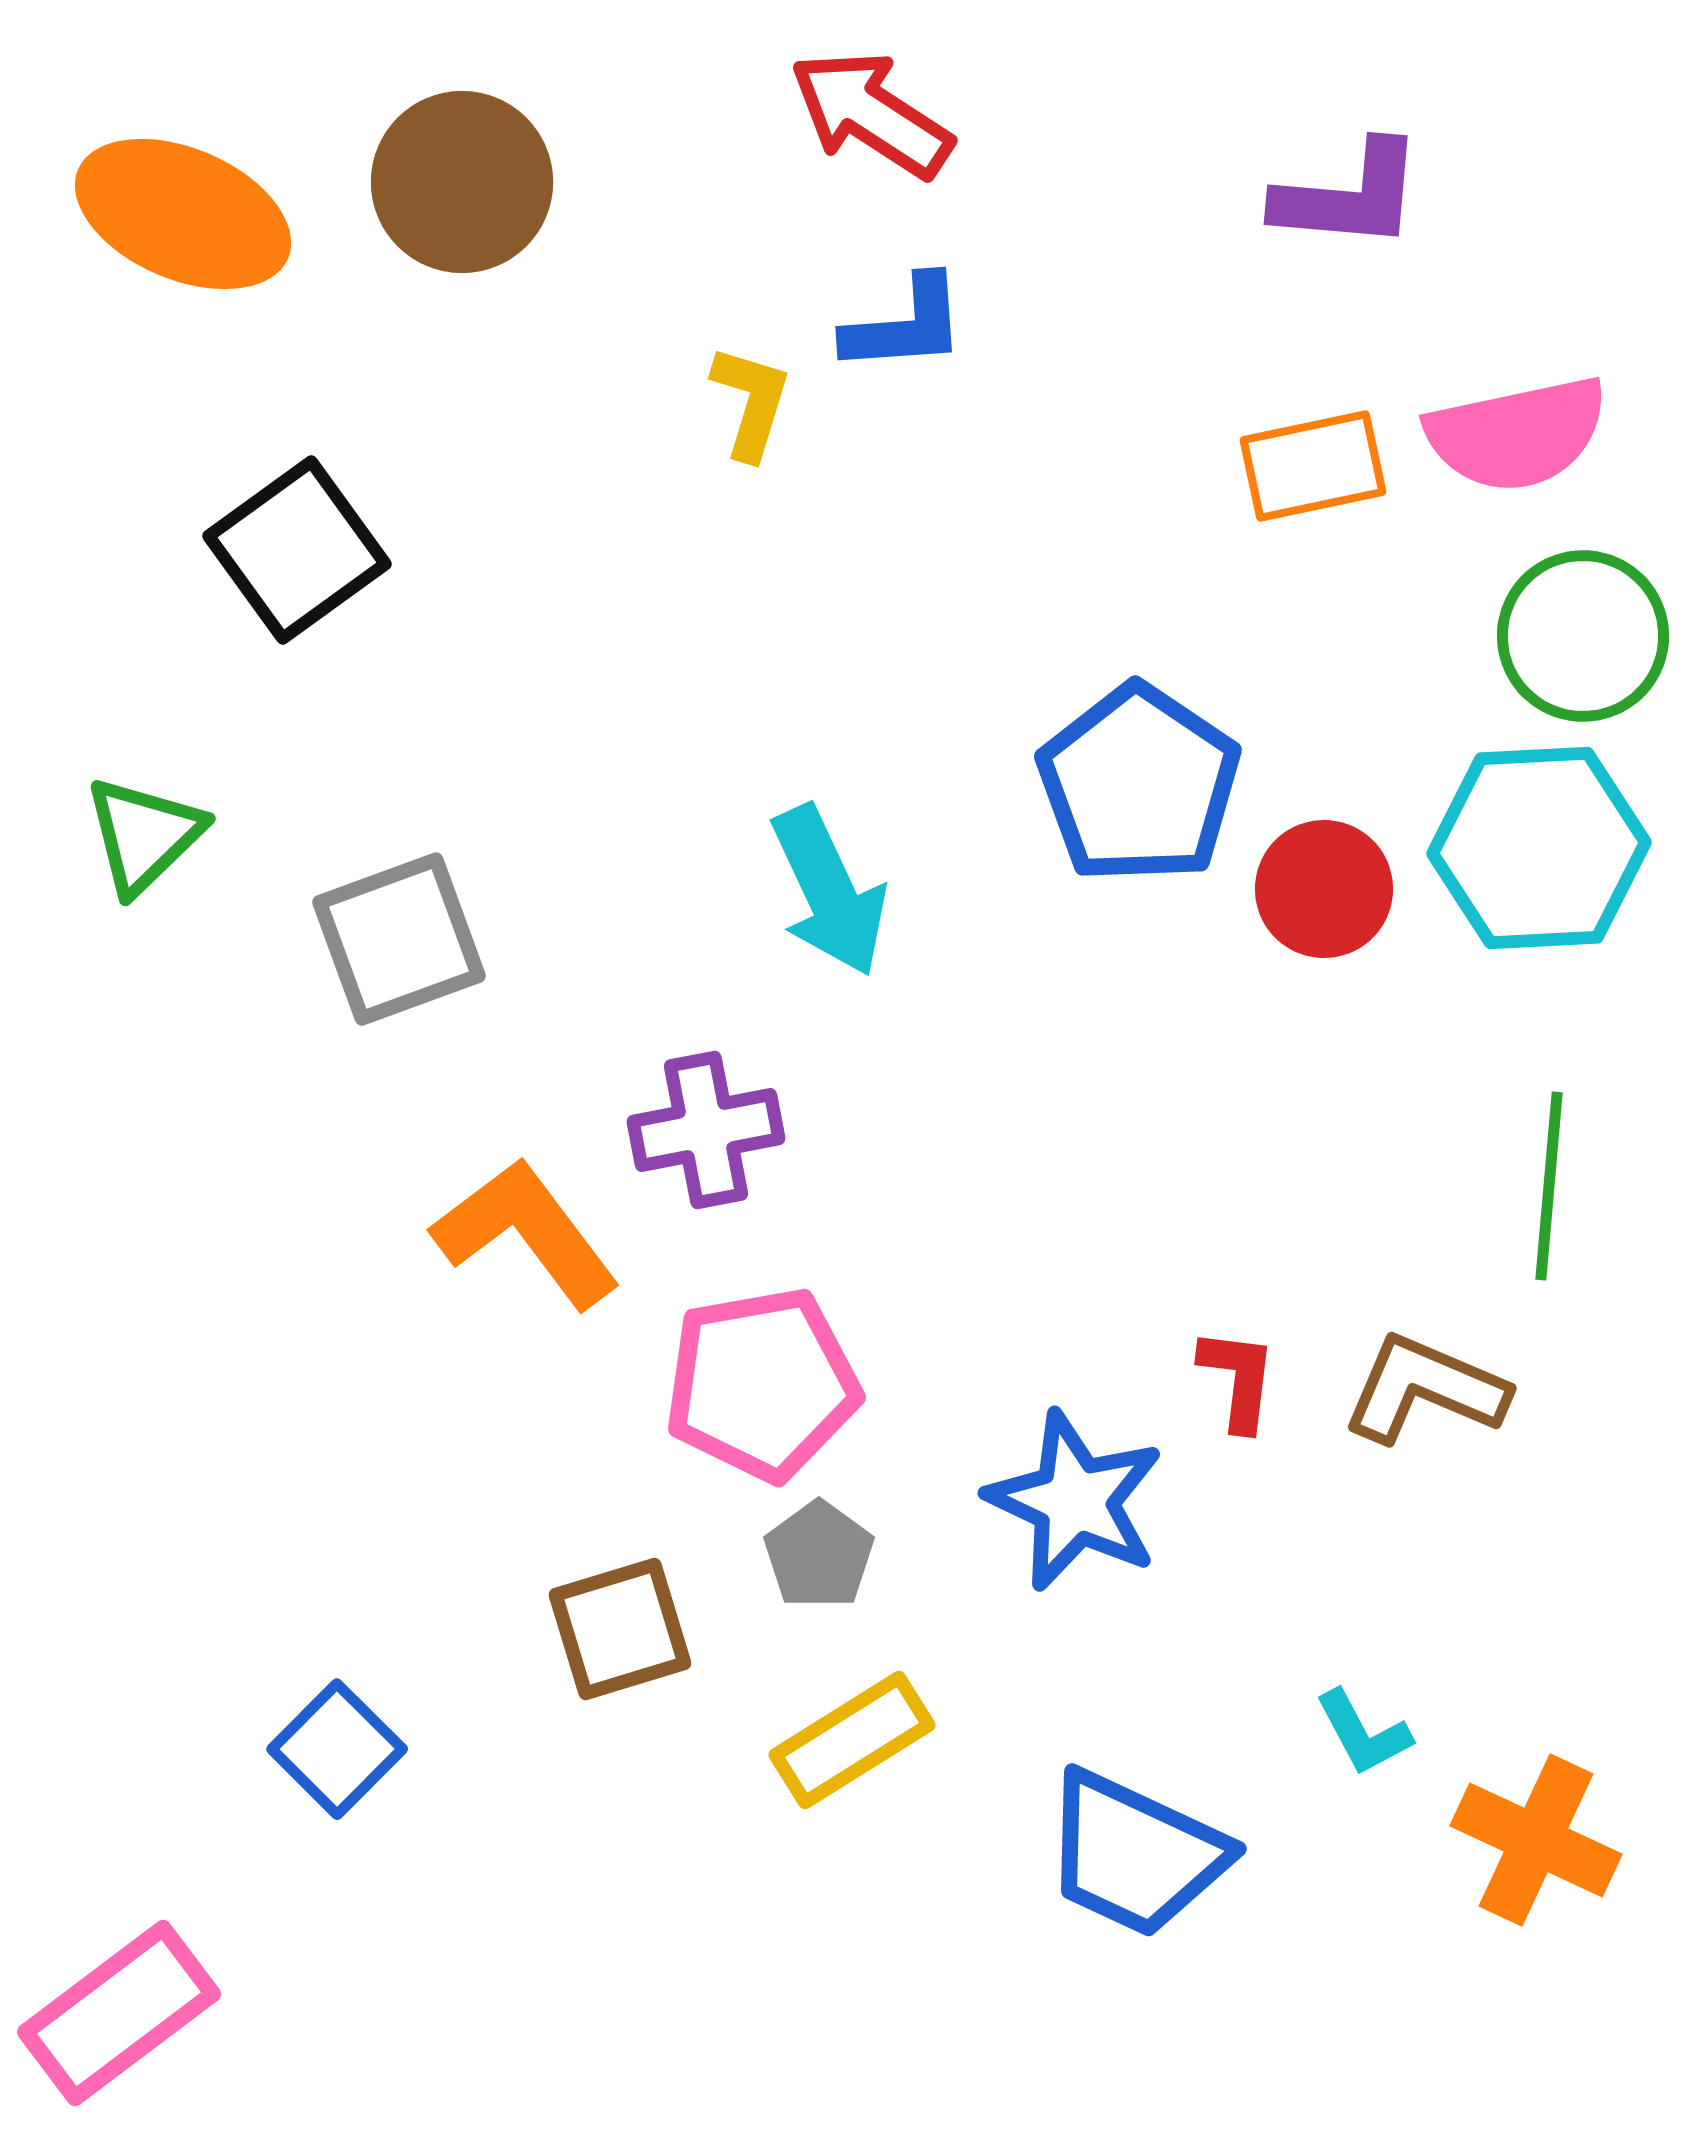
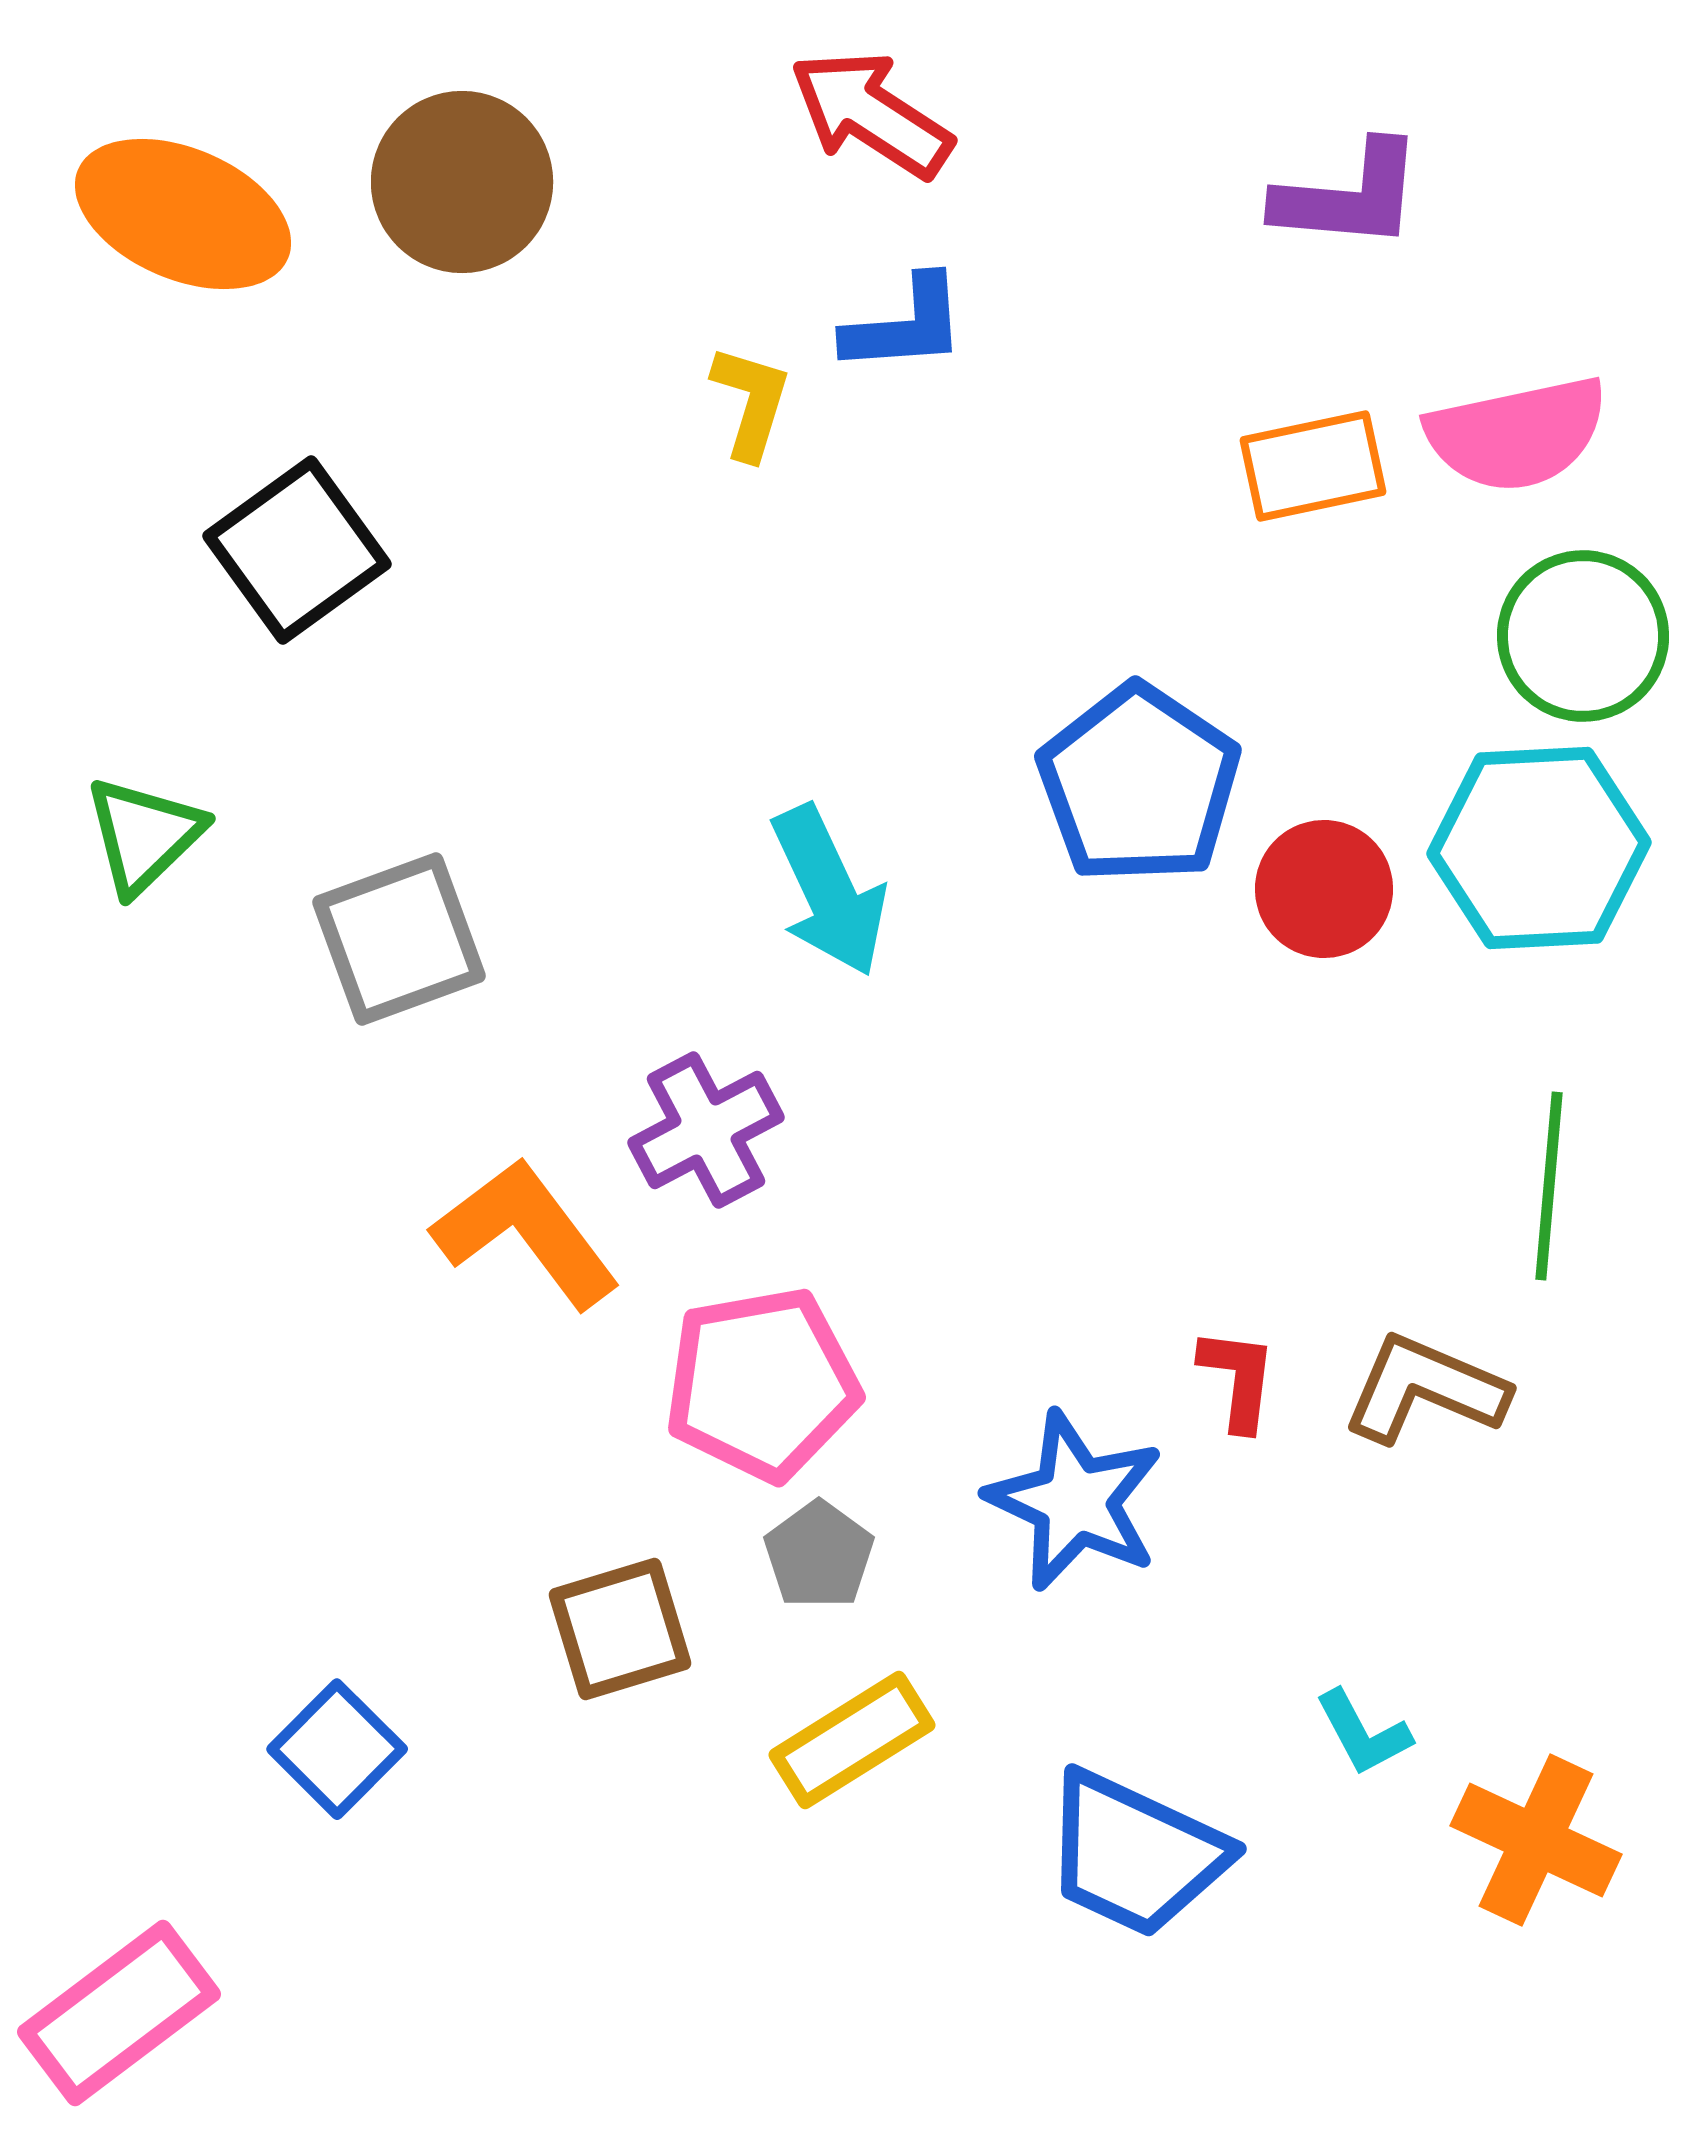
purple cross: rotated 17 degrees counterclockwise
